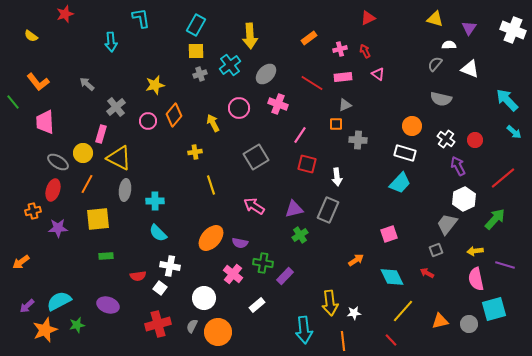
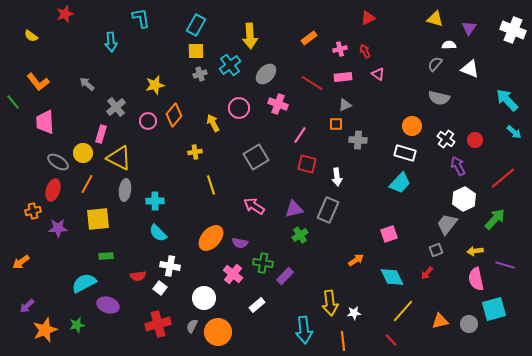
gray semicircle at (441, 99): moved 2 px left, 1 px up
red arrow at (427, 273): rotated 80 degrees counterclockwise
cyan semicircle at (59, 301): moved 25 px right, 18 px up
